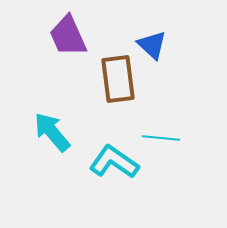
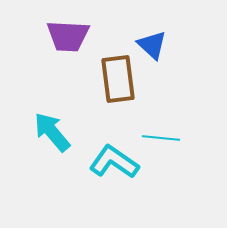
purple trapezoid: rotated 63 degrees counterclockwise
